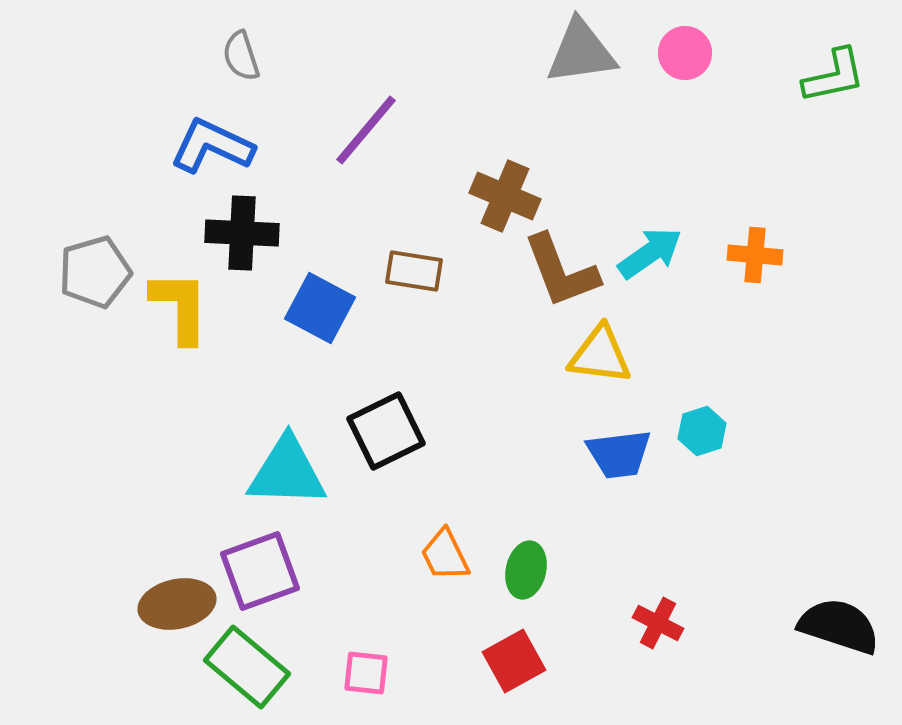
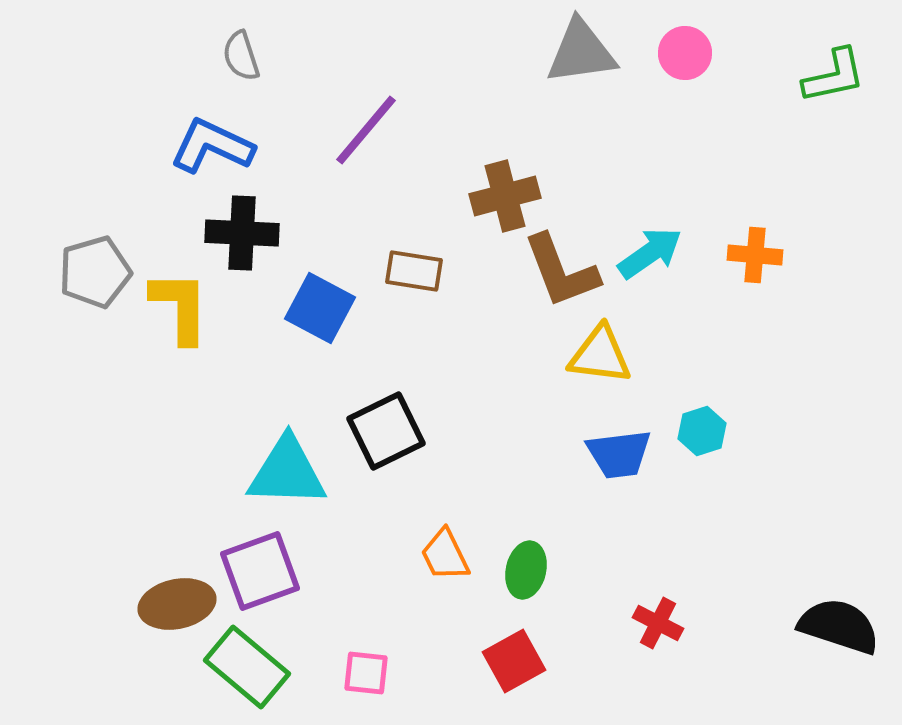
brown cross: rotated 38 degrees counterclockwise
